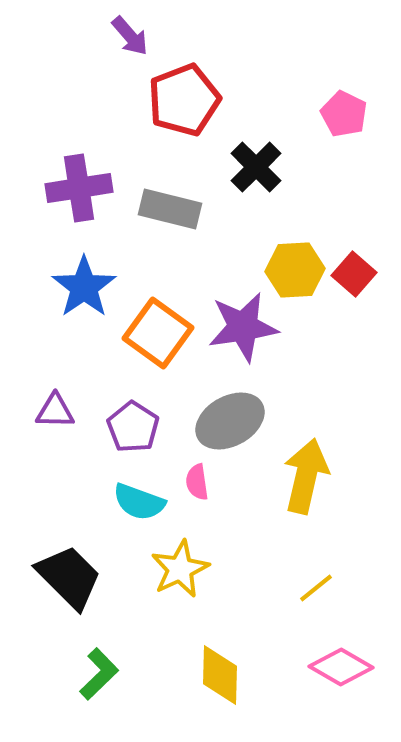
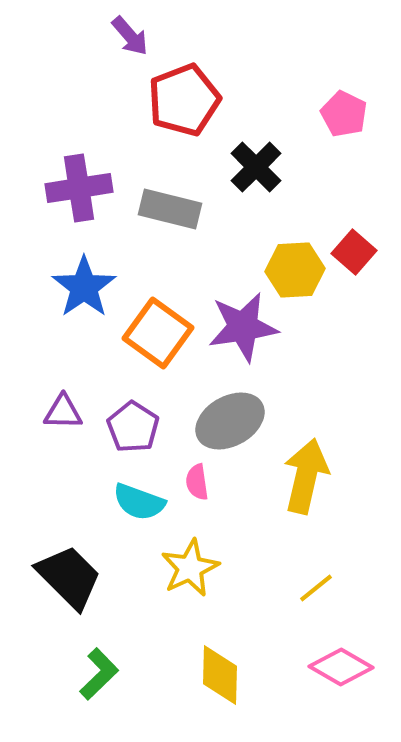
red square: moved 22 px up
purple triangle: moved 8 px right, 1 px down
yellow star: moved 10 px right, 1 px up
